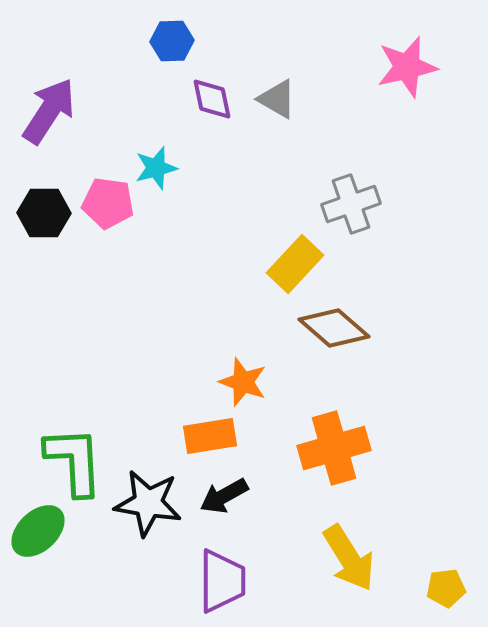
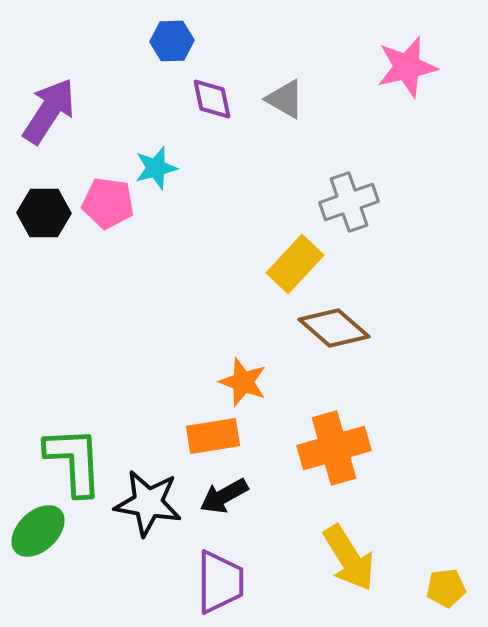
gray triangle: moved 8 px right
gray cross: moved 2 px left, 2 px up
orange rectangle: moved 3 px right
purple trapezoid: moved 2 px left, 1 px down
